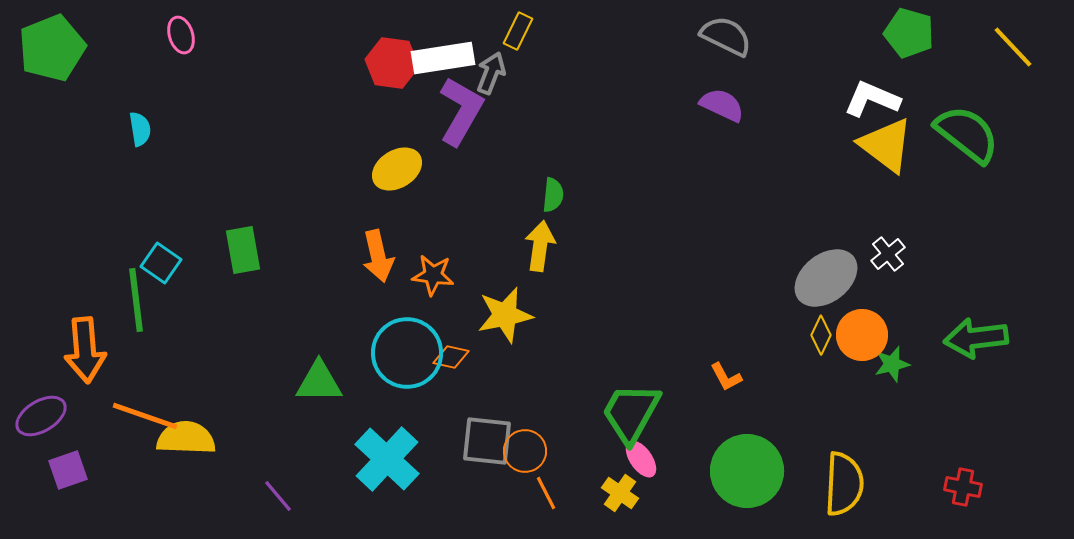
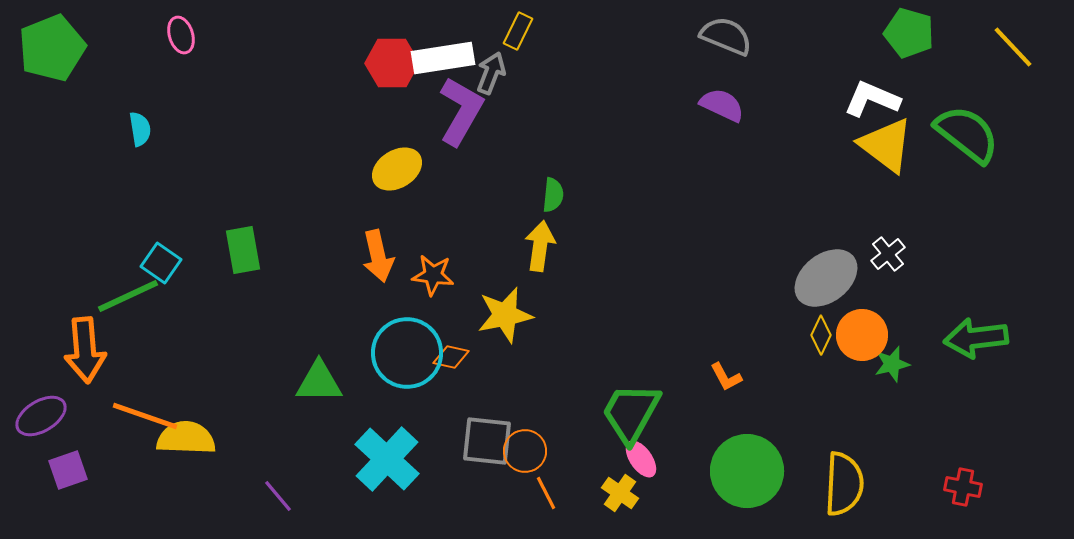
gray semicircle at (726, 36): rotated 4 degrees counterclockwise
red hexagon at (392, 63): rotated 9 degrees counterclockwise
green line at (136, 300): moved 8 px left, 4 px up; rotated 72 degrees clockwise
